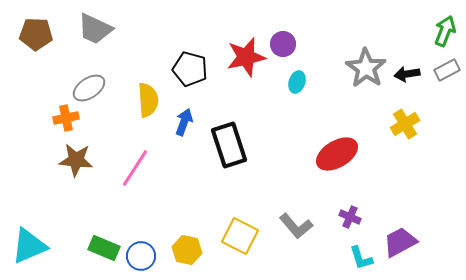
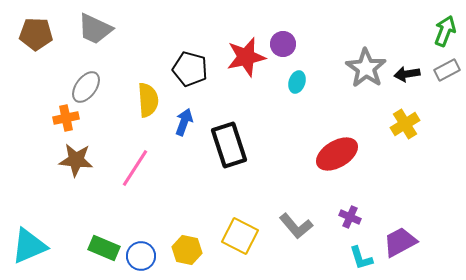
gray ellipse: moved 3 px left, 1 px up; rotated 20 degrees counterclockwise
